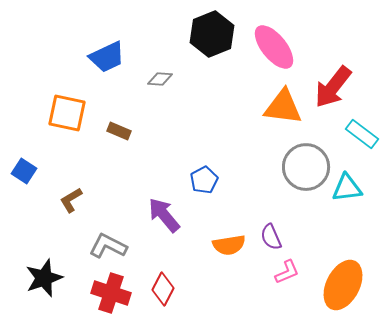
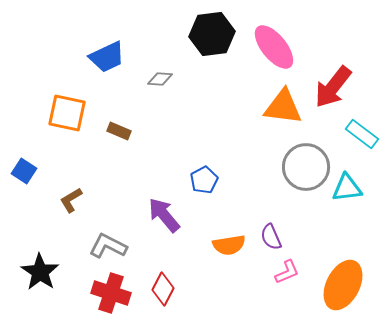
black hexagon: rotated 15 degrees clockwise
black star: moved 4 px left, 6 px up; rotated 18 degrees counterclockwise
